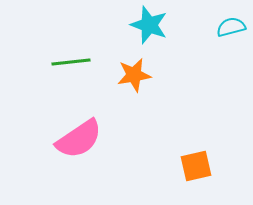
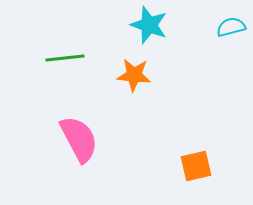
green line: moved 6 px left, 4 px up
orange star: rotated 16 degrees clockwise
pink semicircle: rotated 84 degrees counterclockwise
